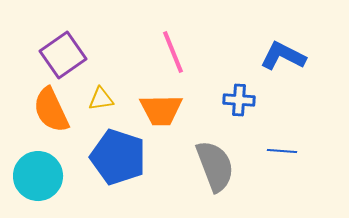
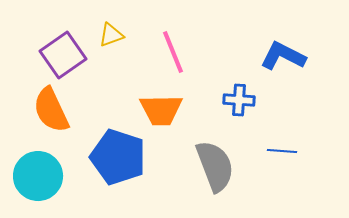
yellow triangle: moved 10 px right, 64 px up; rotated 12 degrees counterclockwise
